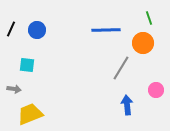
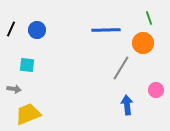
yellow trapezoid: moved 2 px left
